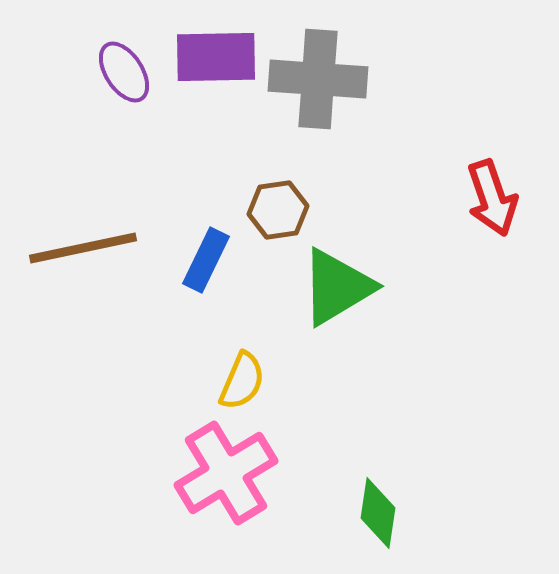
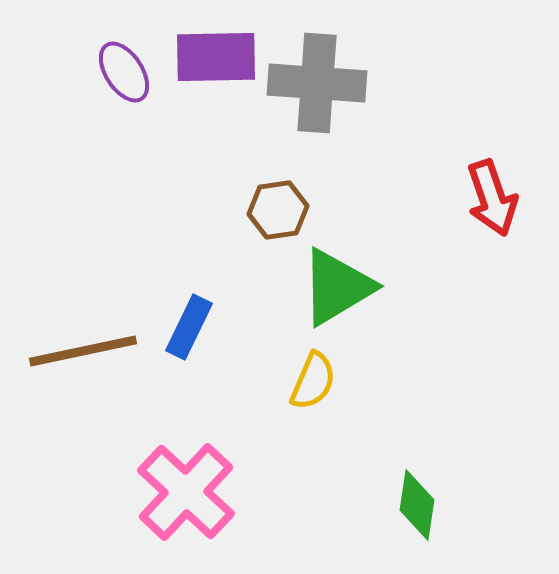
gray cross: moved 1 px left, 4 px down
brown line: moved 103 px down
blue rectangle: moved 17 px left, 67 px down
yellow semicircle: moved 71 px right
pink cross: moved 40 px left, 19 px down; rotated 16 degrees counterclockwise
green diamond: moved 39 px right, 8 px up
